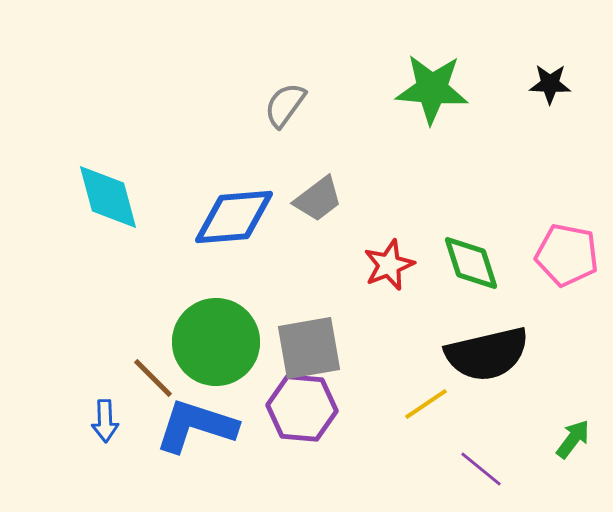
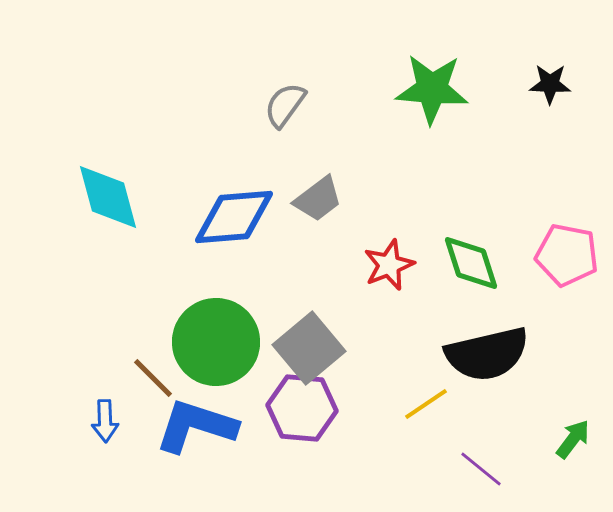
gray square: rotated 30 degrees counterclockwise
